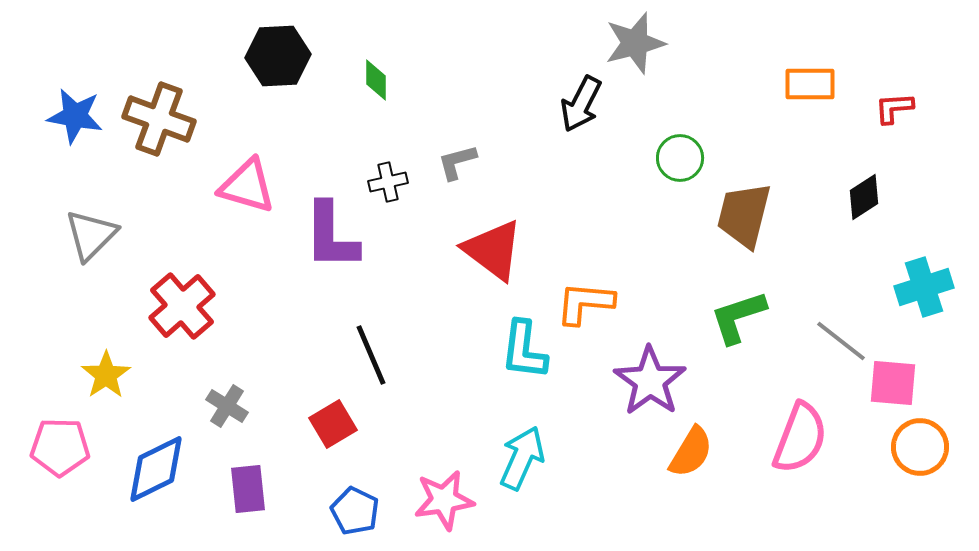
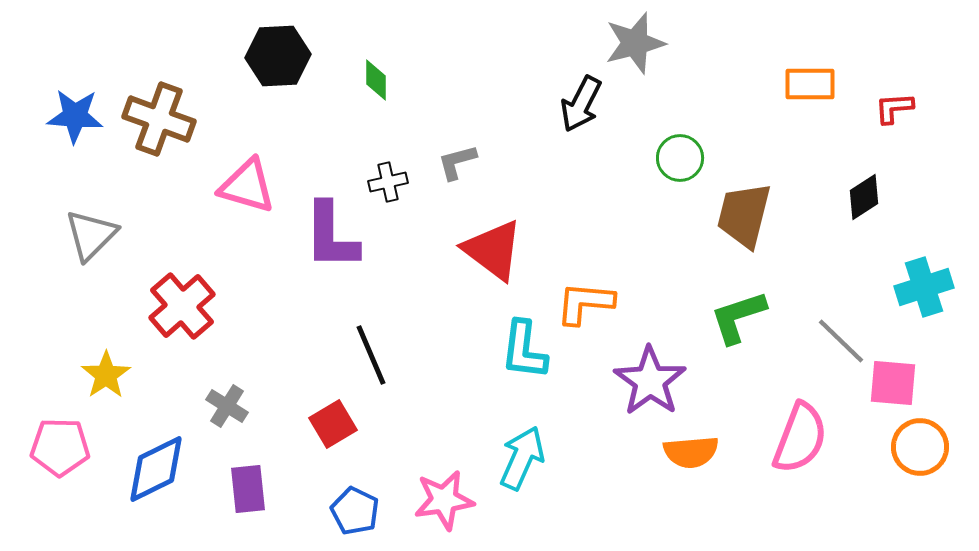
blue star: rotated 6 degrees counterclockwise
gray line: rotated 6 degrees clockwise
orange semicircle: rotated 54 degrees clockwise
